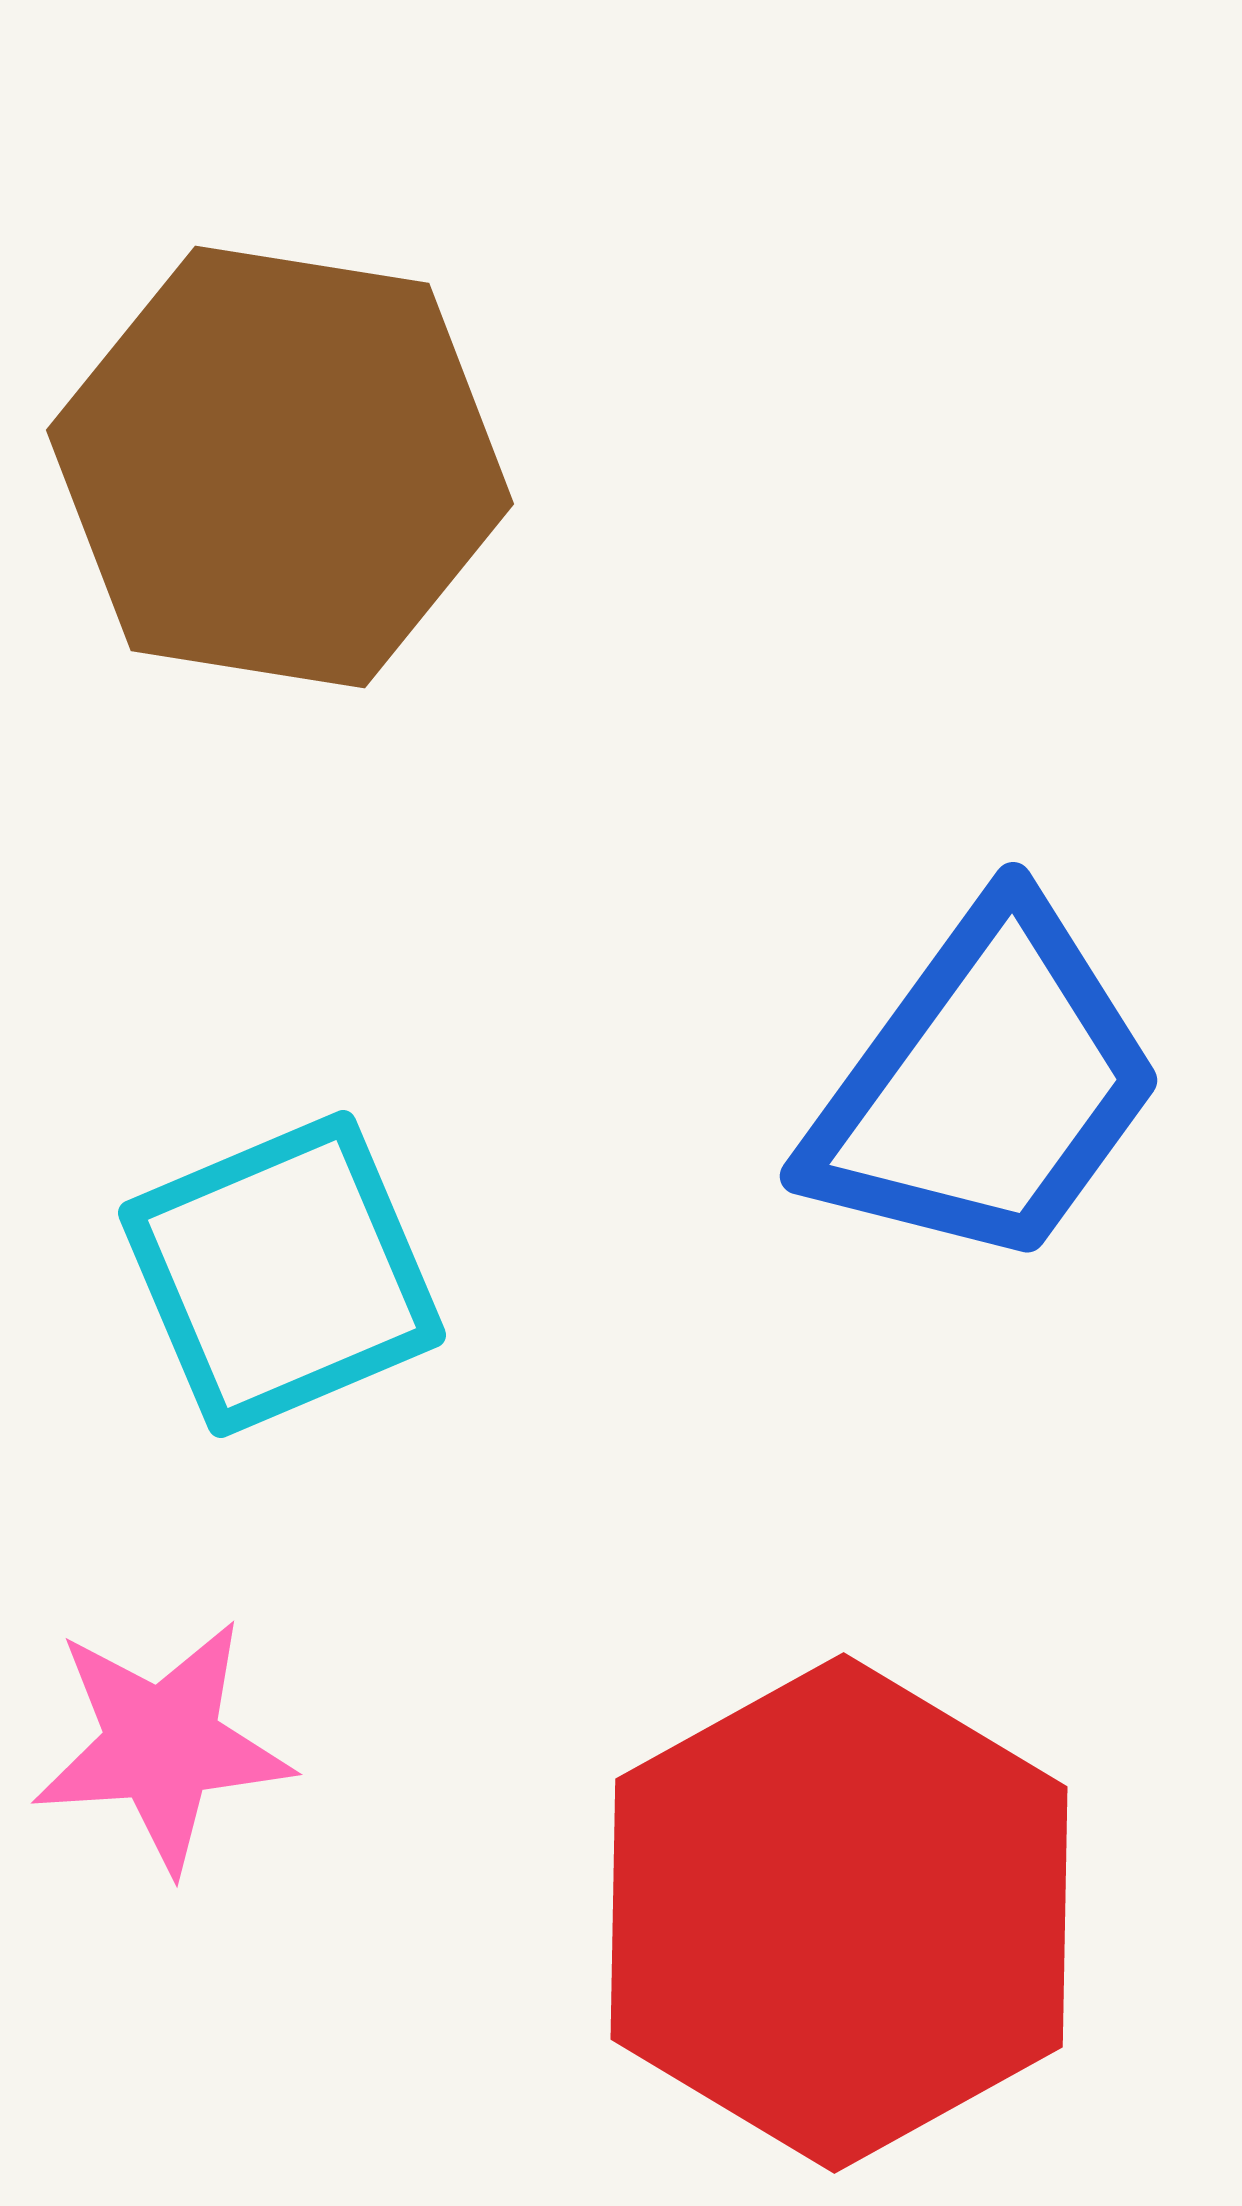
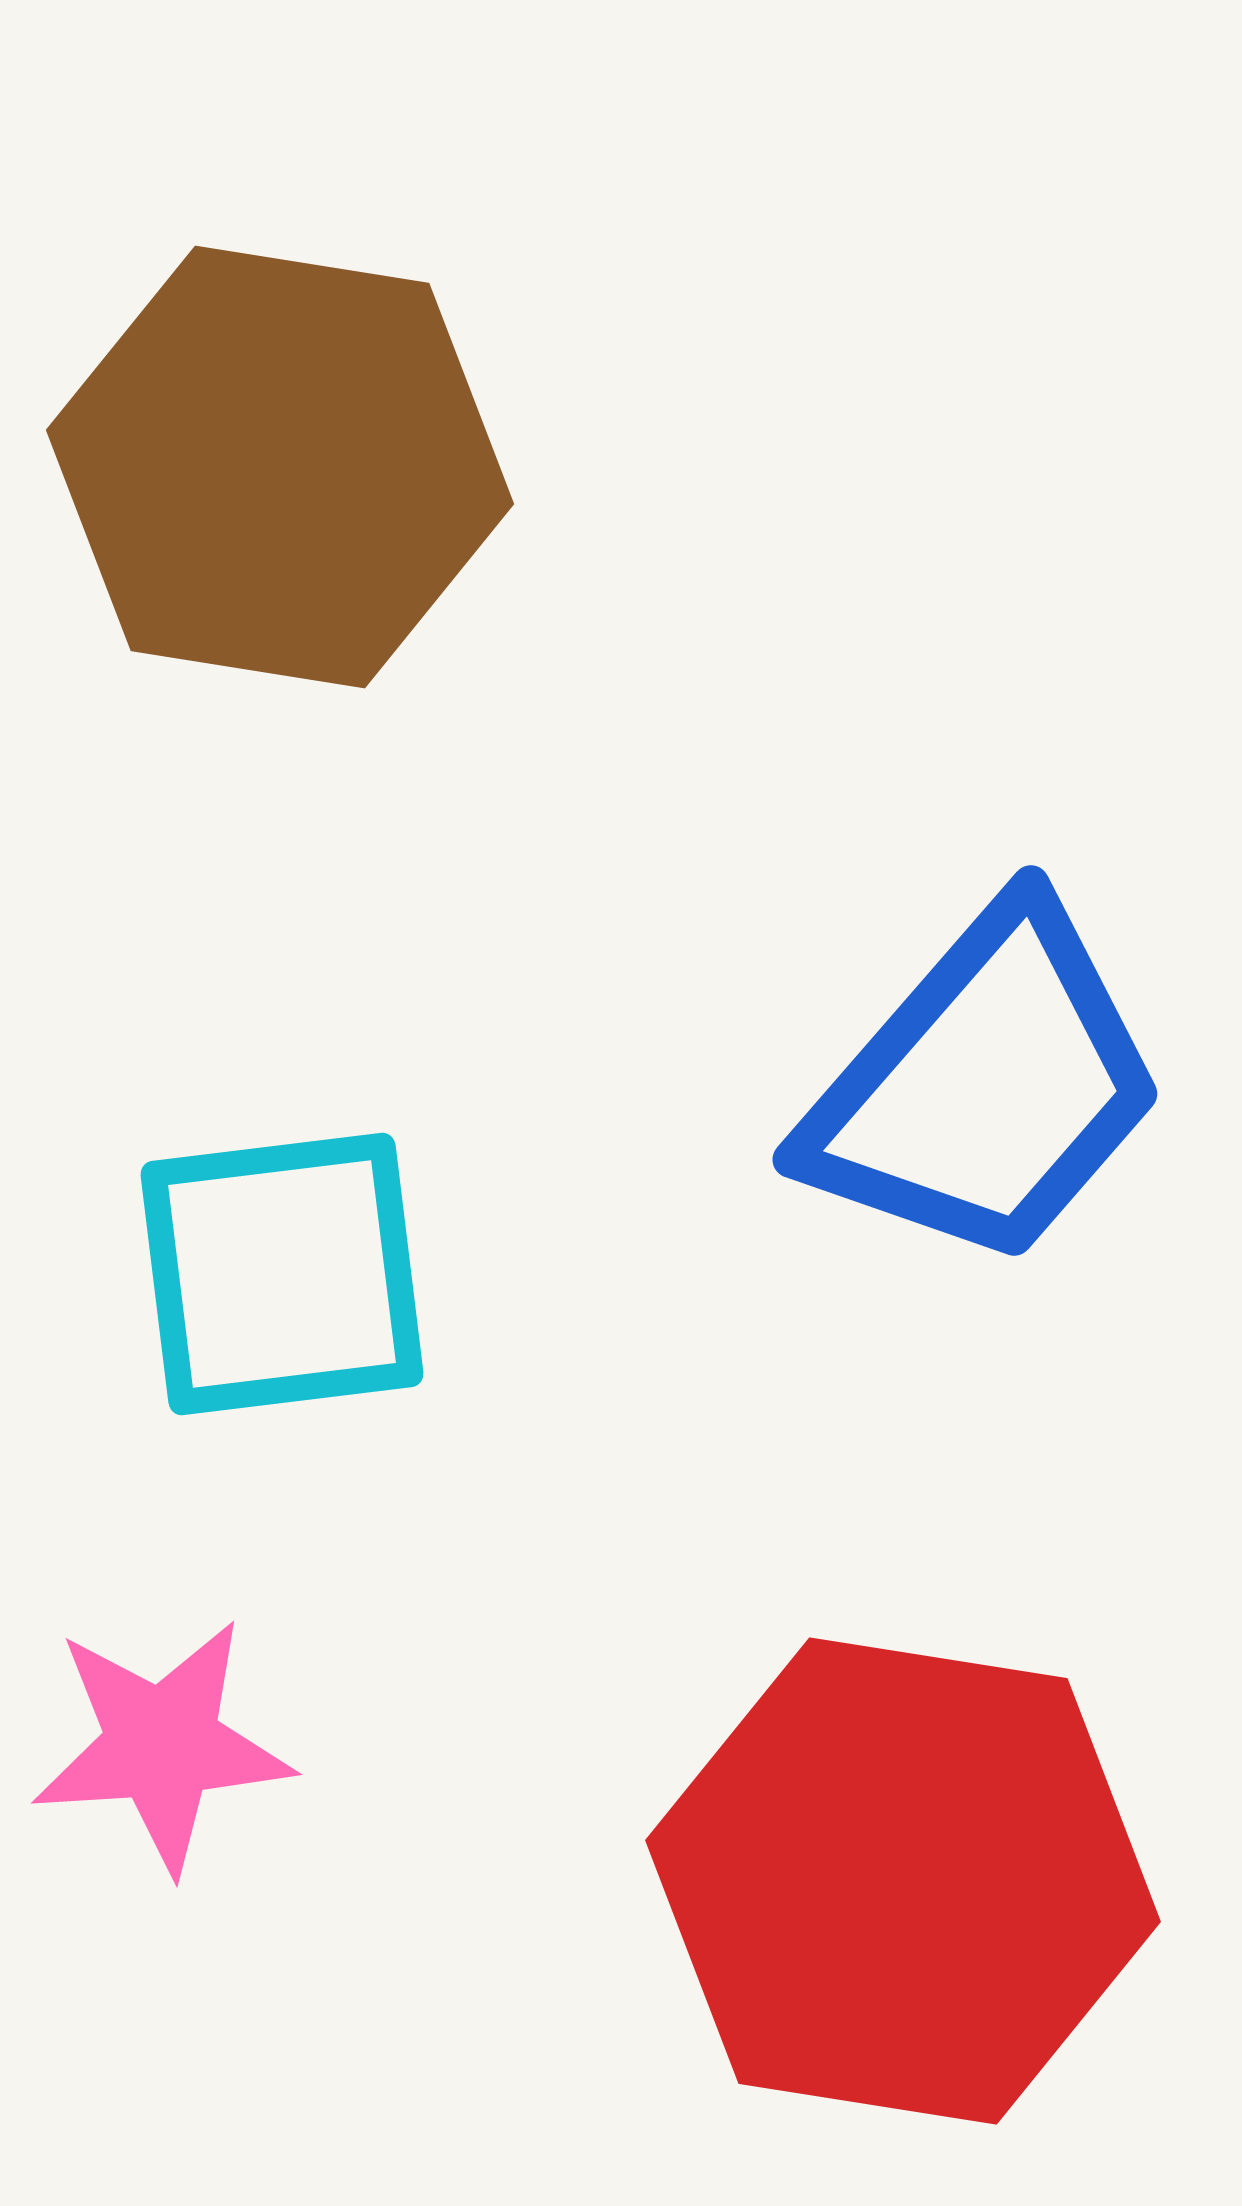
blue trapezoid: rotated 5 degrees clockwise
cyan square: rotated 16 degrees clockwise
red hexagon: moved 64 px right, 32 px up; rotated 22 degrees counterclockwise
